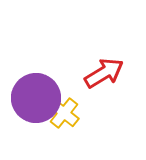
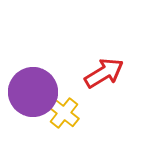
purple circle: moved 3 px left, 6 px up
